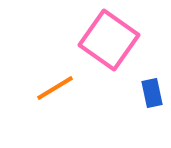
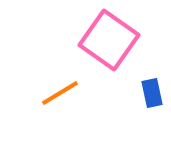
orange line: moved 5 px right, 5 px down
